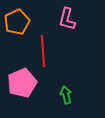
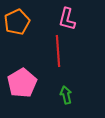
red line: moved 15 px right
pink pentagon: rotated 8 degrees counterclockwise
